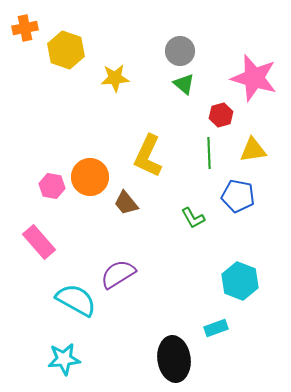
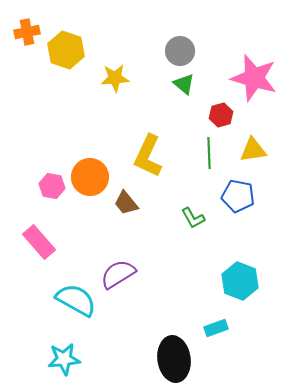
orange cross: moved 2 px right, 4 px down
